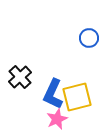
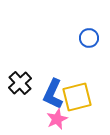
black cross: moved 6 px down
